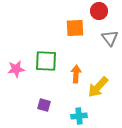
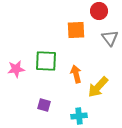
orange square: moved 1 px right, 2 px down
orange arrow: rotated 18 degrees counterclockwise
